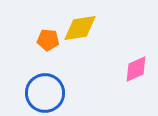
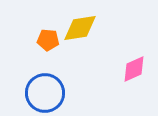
pink diamond: moved 2 px left
